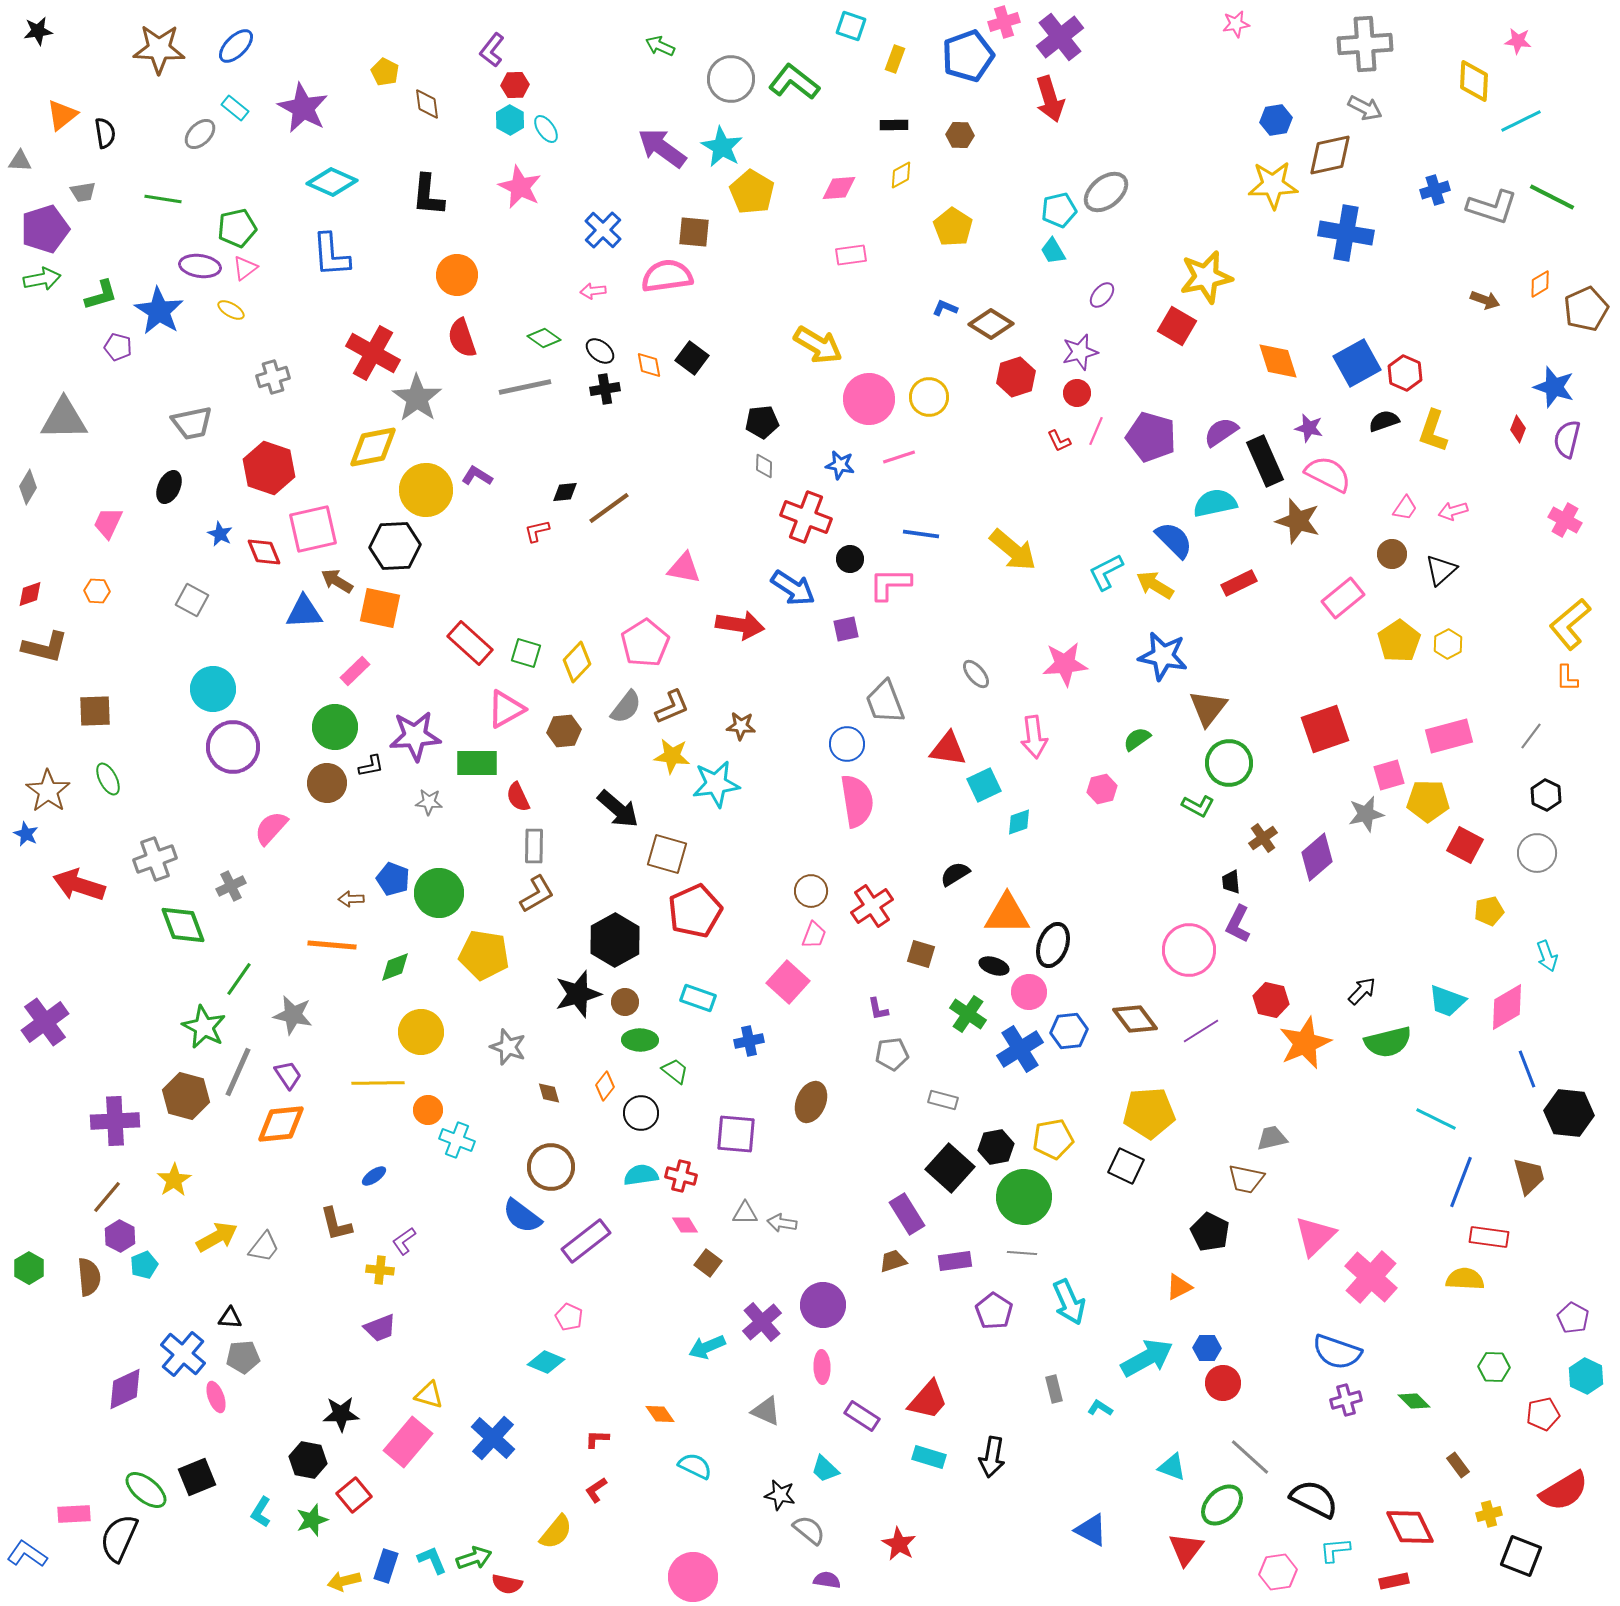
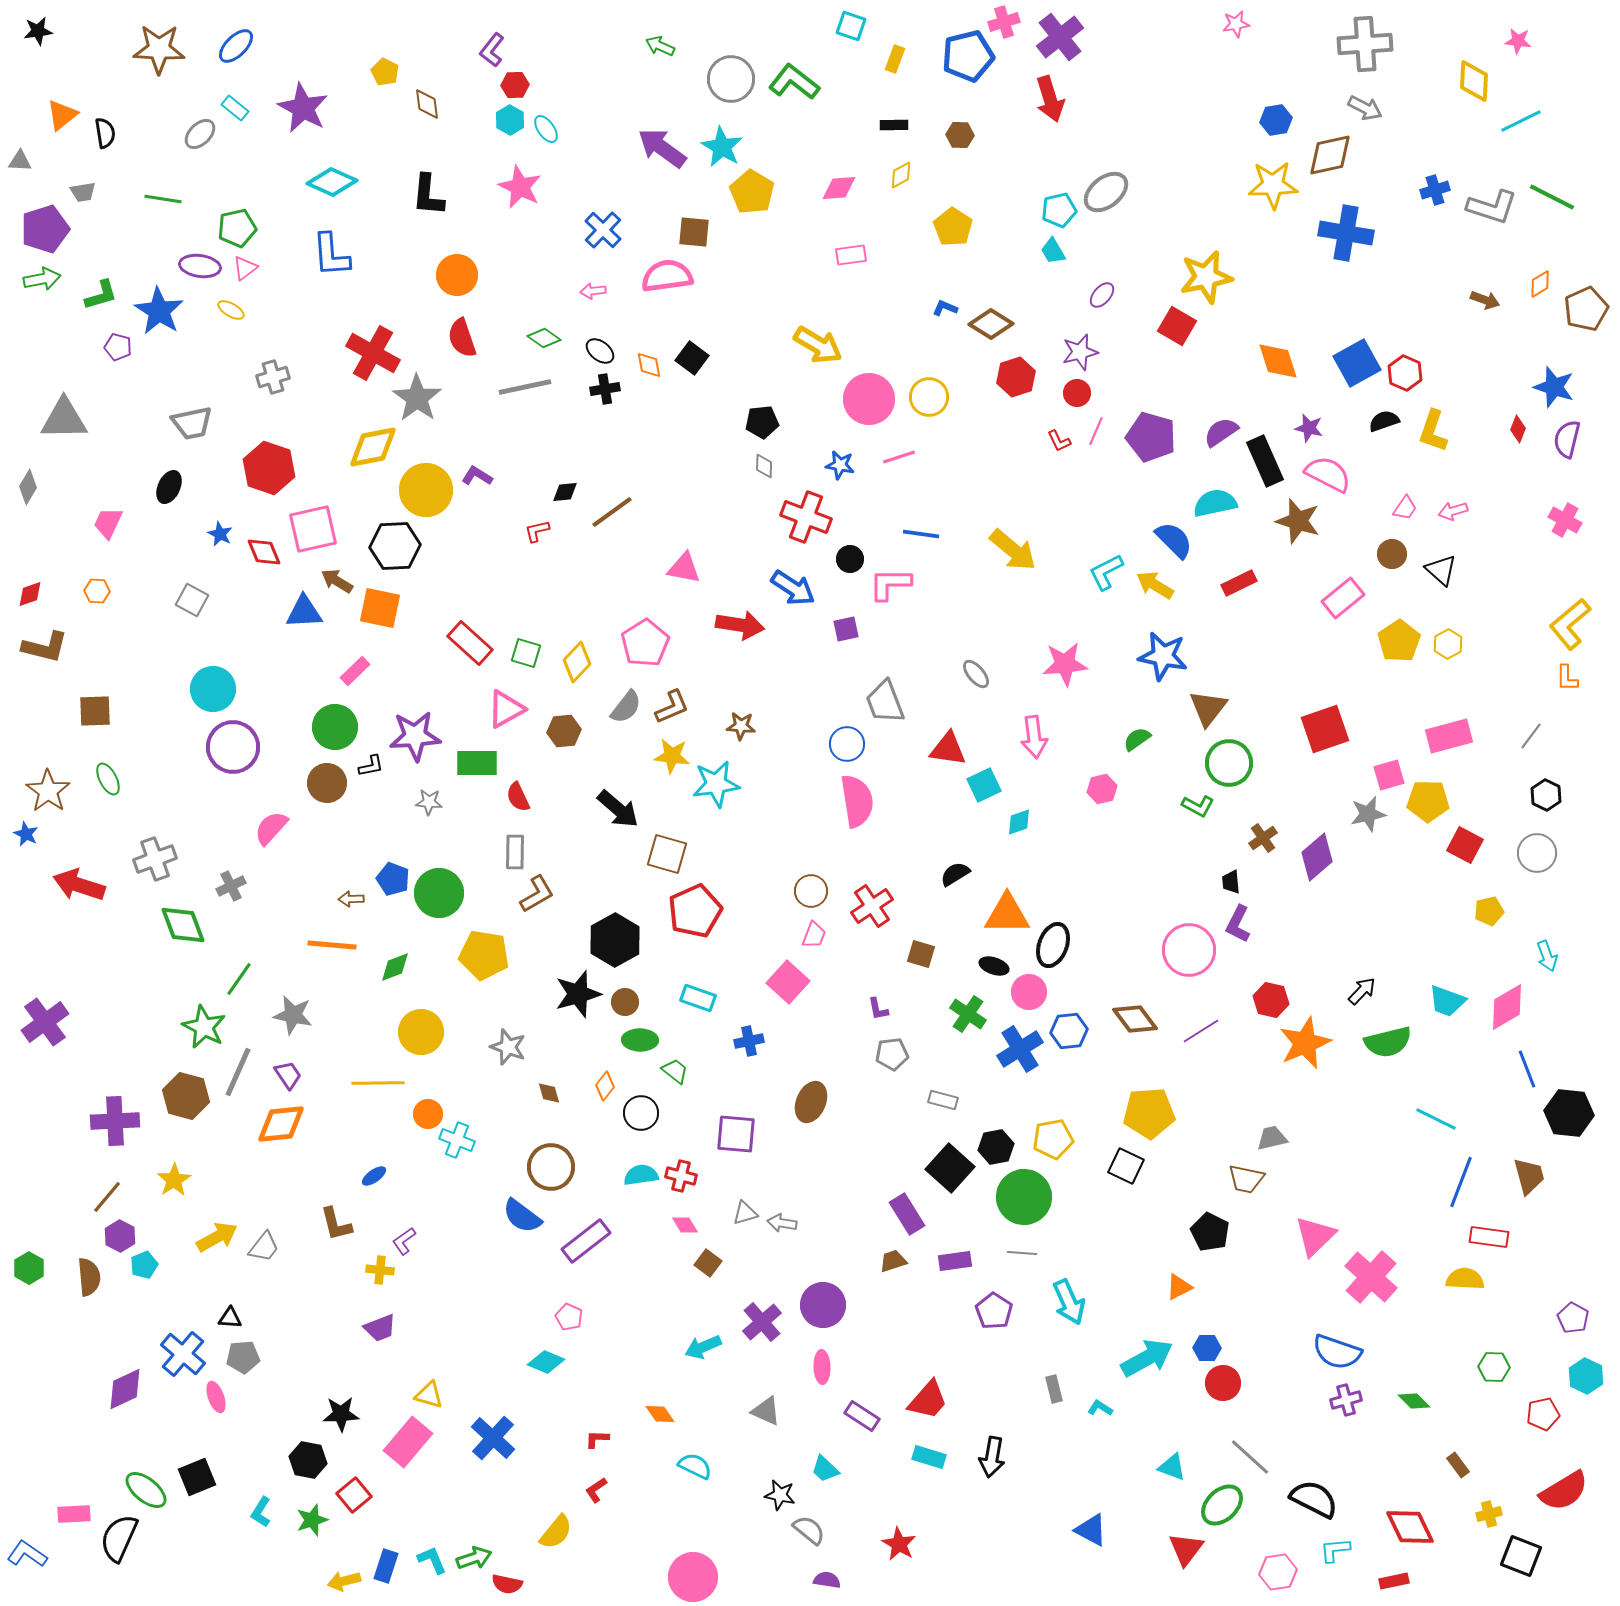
blue pentagon at (968, 56): rotated 6 degrees clockwise
brown line at (609, 508): moved 3 px right, 4 px down
black triangle at (1441, 570): rotated 36 degrees counterclockwise
gray star at (1366, 814): moved 2 px right
gray rectangle at (534, 846): moved 19 px left, 6 px down
orange circle at (428, 1110): moved 4 px down
gray triangle at (745, 1213): rotated 16 degrees counterclockwise
cyan arrow at (707, 1347): moved 4 px left
